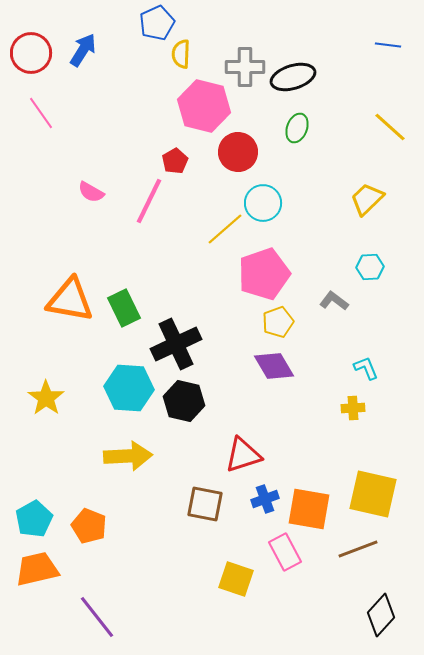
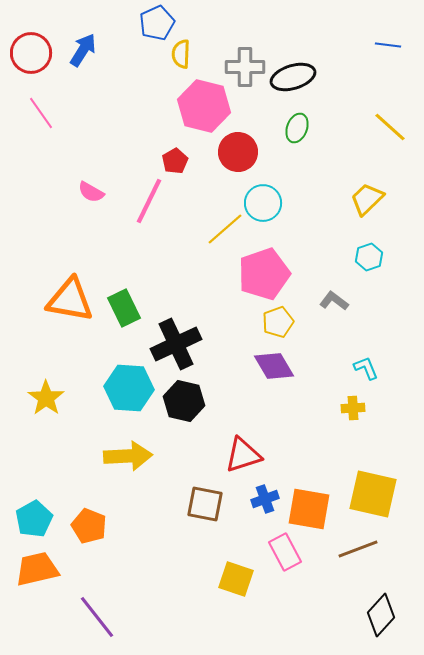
cyan hexagon at (370, 267): moved 1 px left, 10 px up; rotated 16 degrees counterclockwise
